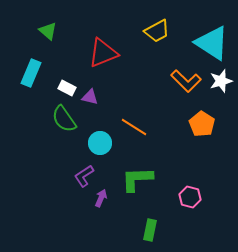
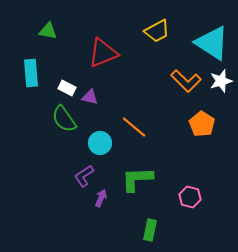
green triangle: rotated 30 degrees counterclockwise
cyan rectangle: rotated 28 degrees counterclockwise
orange line: rotated 8 degrees clockwise
